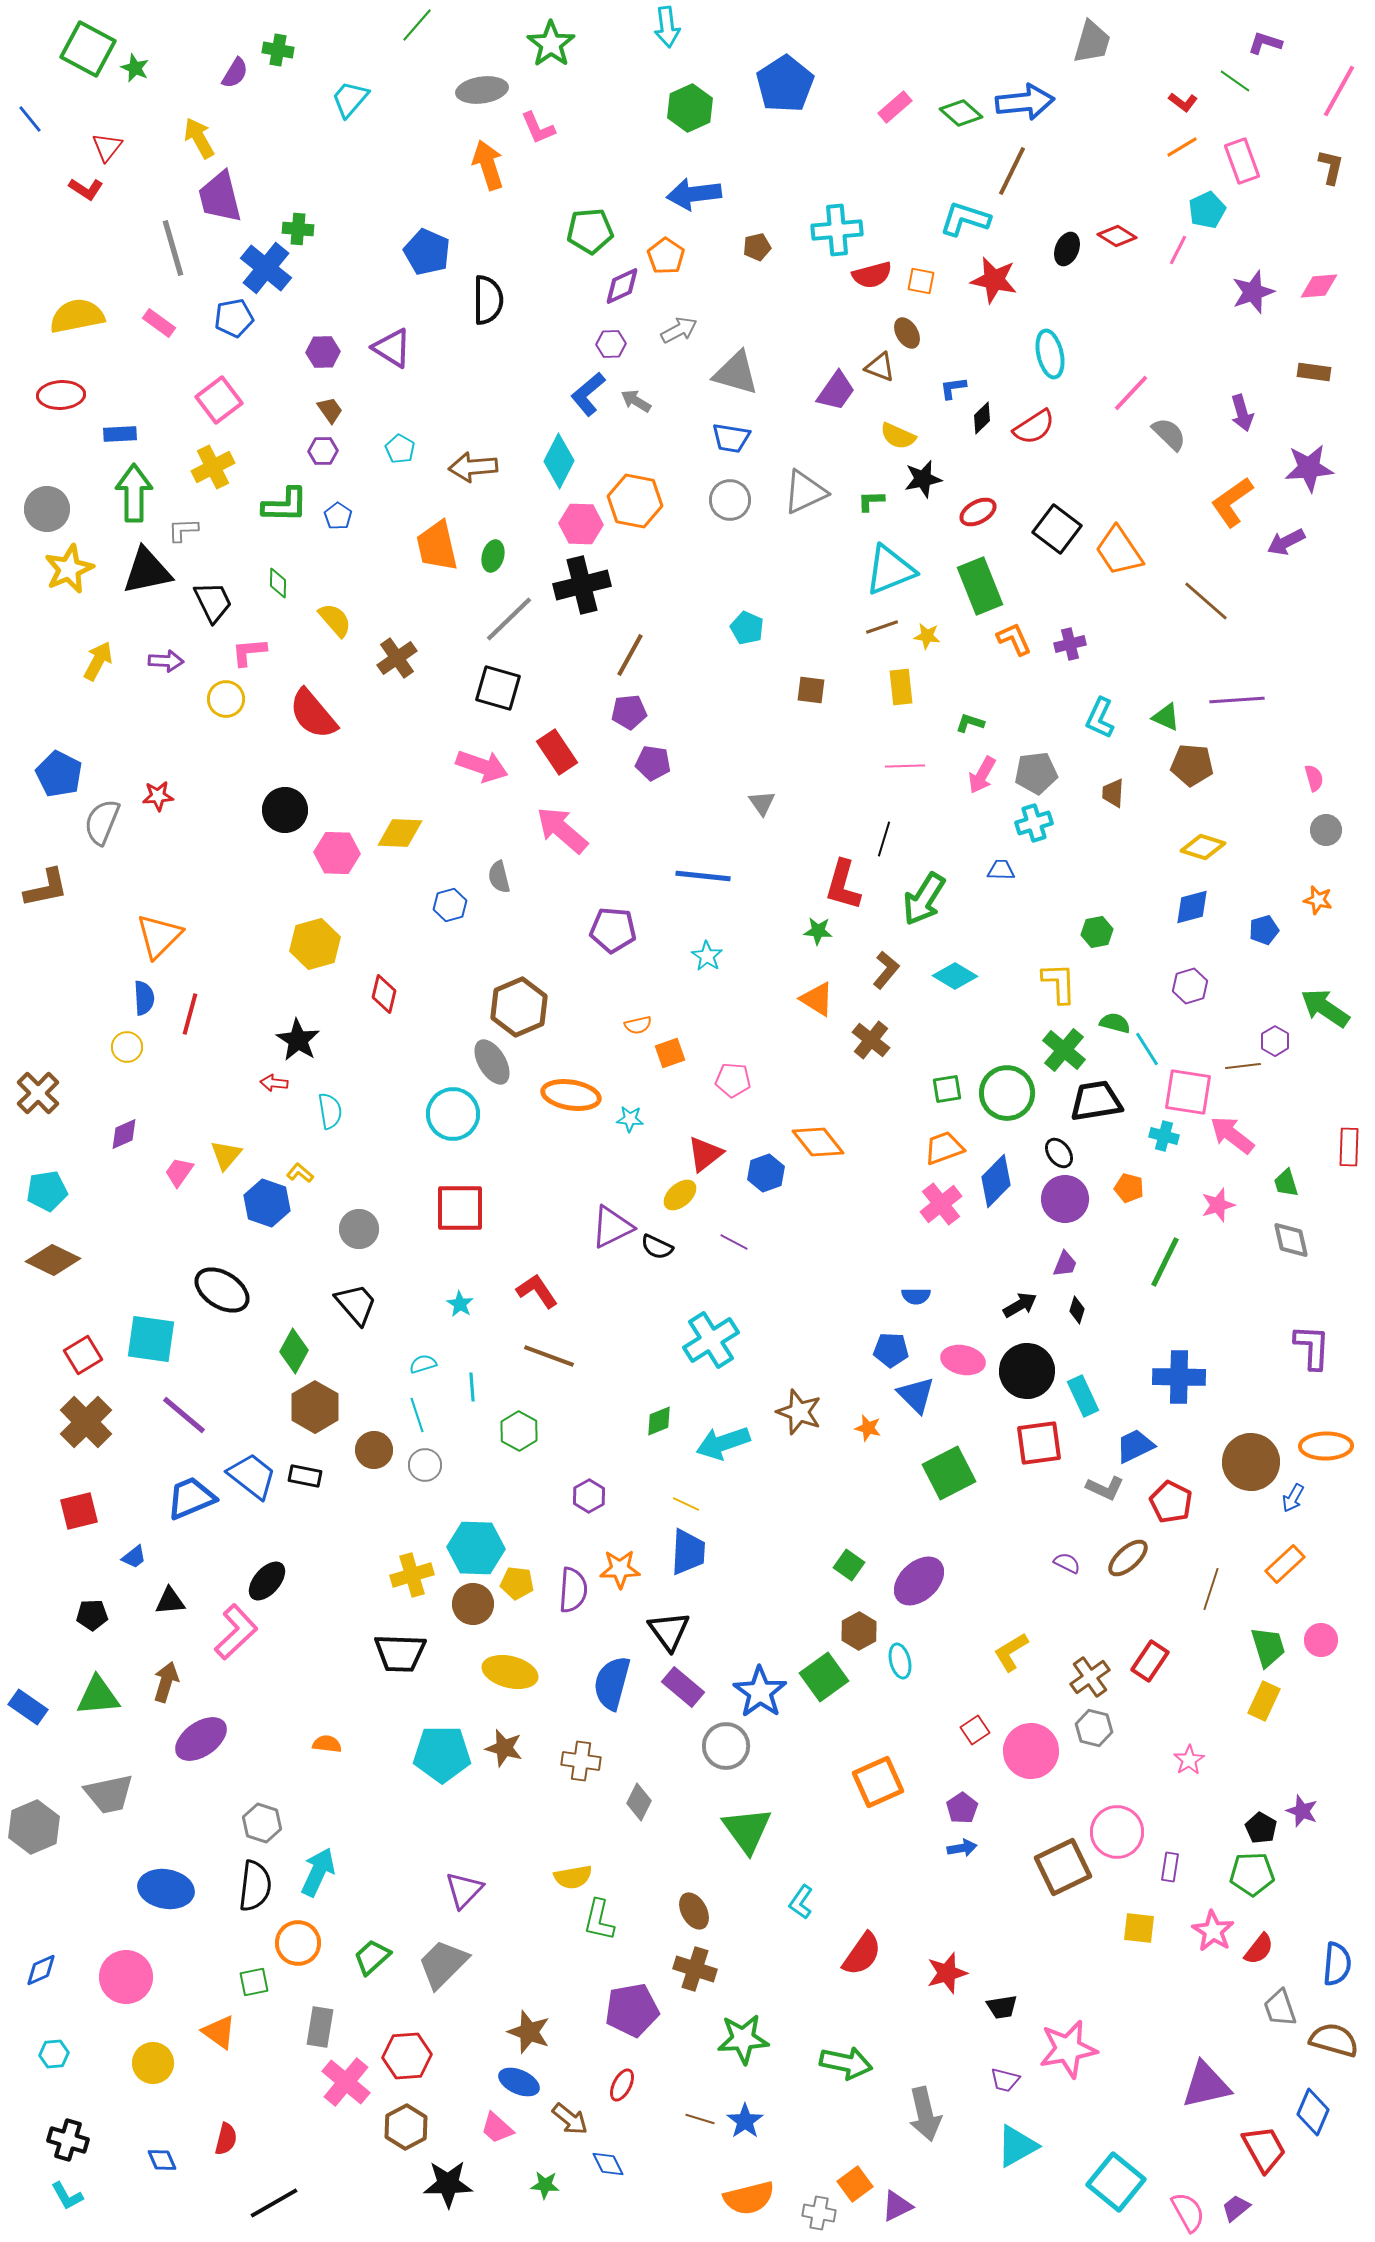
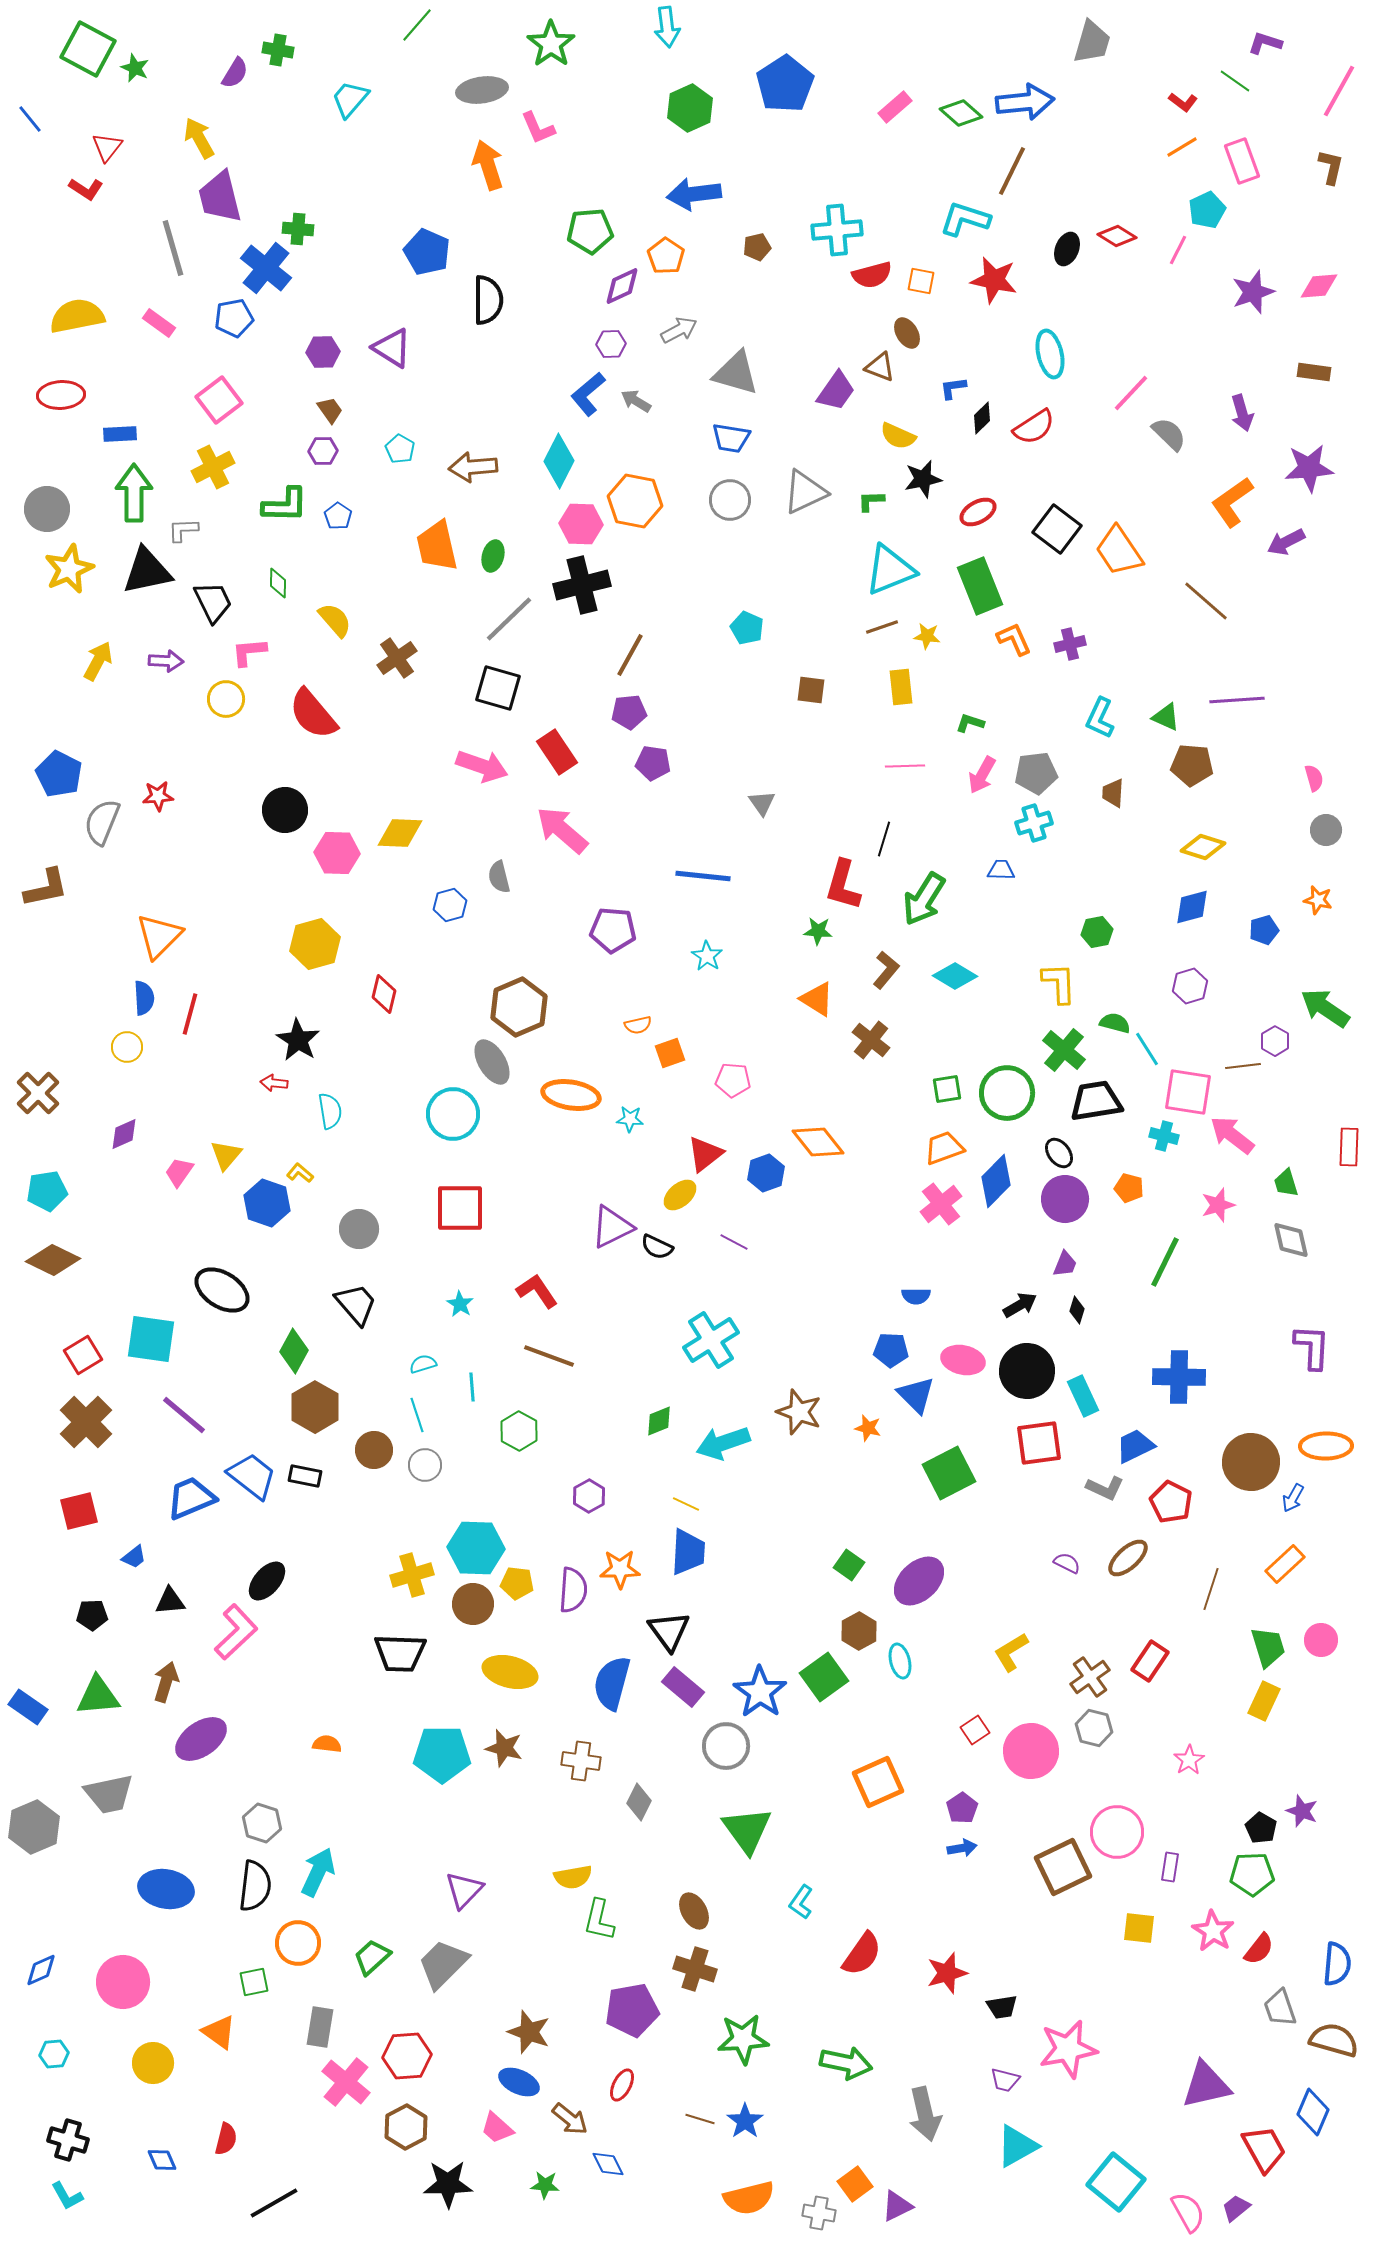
pink circle at (126, 1977): moved 3 px left, 5 px down
